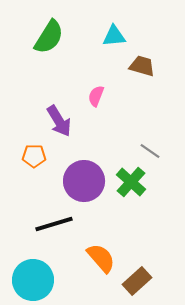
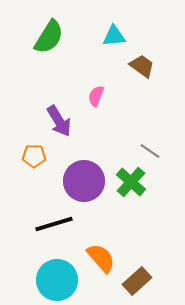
brown trapezoid: rotated 20 degrees clockwise
cyan circle: moved 24 px right
